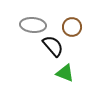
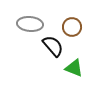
gray ellipse: moved 3 px left, 1 px up
green triangle: moved 9 px right, 5 px up
